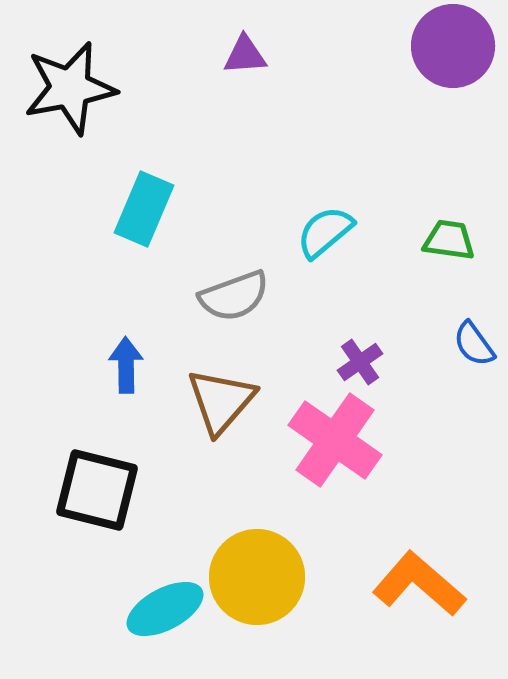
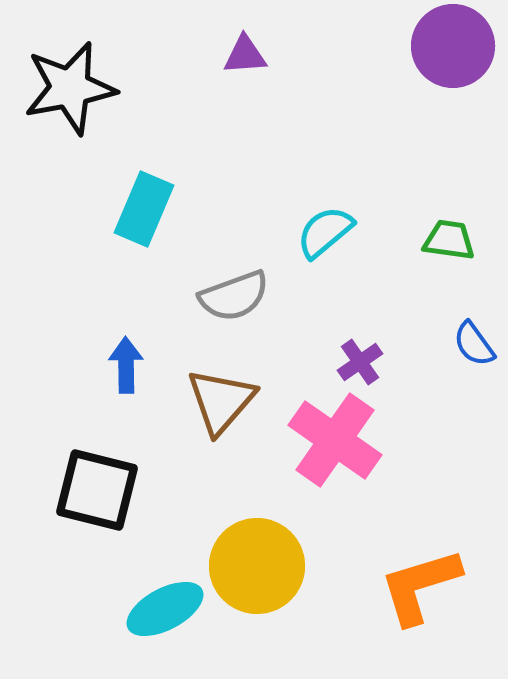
yellow circle: moved 11 px up
orange L-shape: moved 1 px right, 2 px down; rotated 58 degrees counterclockwise
